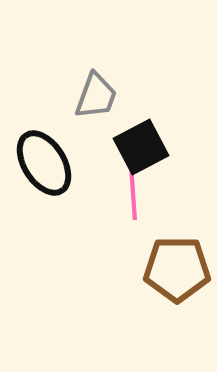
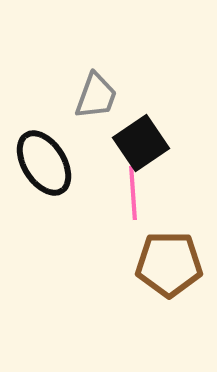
black square: moved 4 px up; rotated 6 degrees counterclockwise
brown pentagon: moved 8 px left, 5 px up
